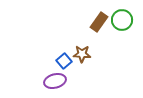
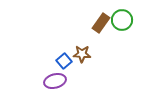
brown rectangle: moved 2 px right, 1 px down
